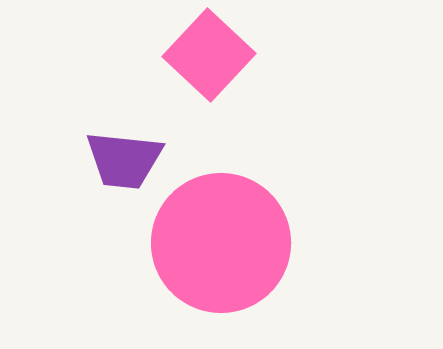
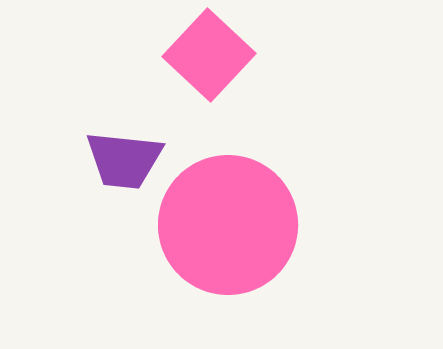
pink circle: moved 7 px right, 18 px up
